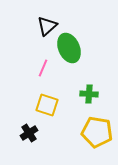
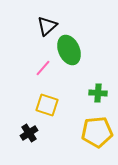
green ellipse: moved 2 px down
pink line: rotated 18 degrees clockwise
green cross: moved 9 px right, 1 px up
yellow pentagon: rotated 16 degrees counterclockwise
